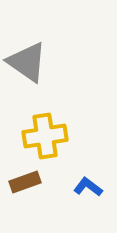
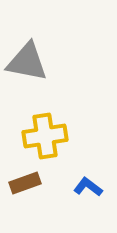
gray triangle: rotated 24 degrees counterclockwise
brown rectangle: moved 1 px down
